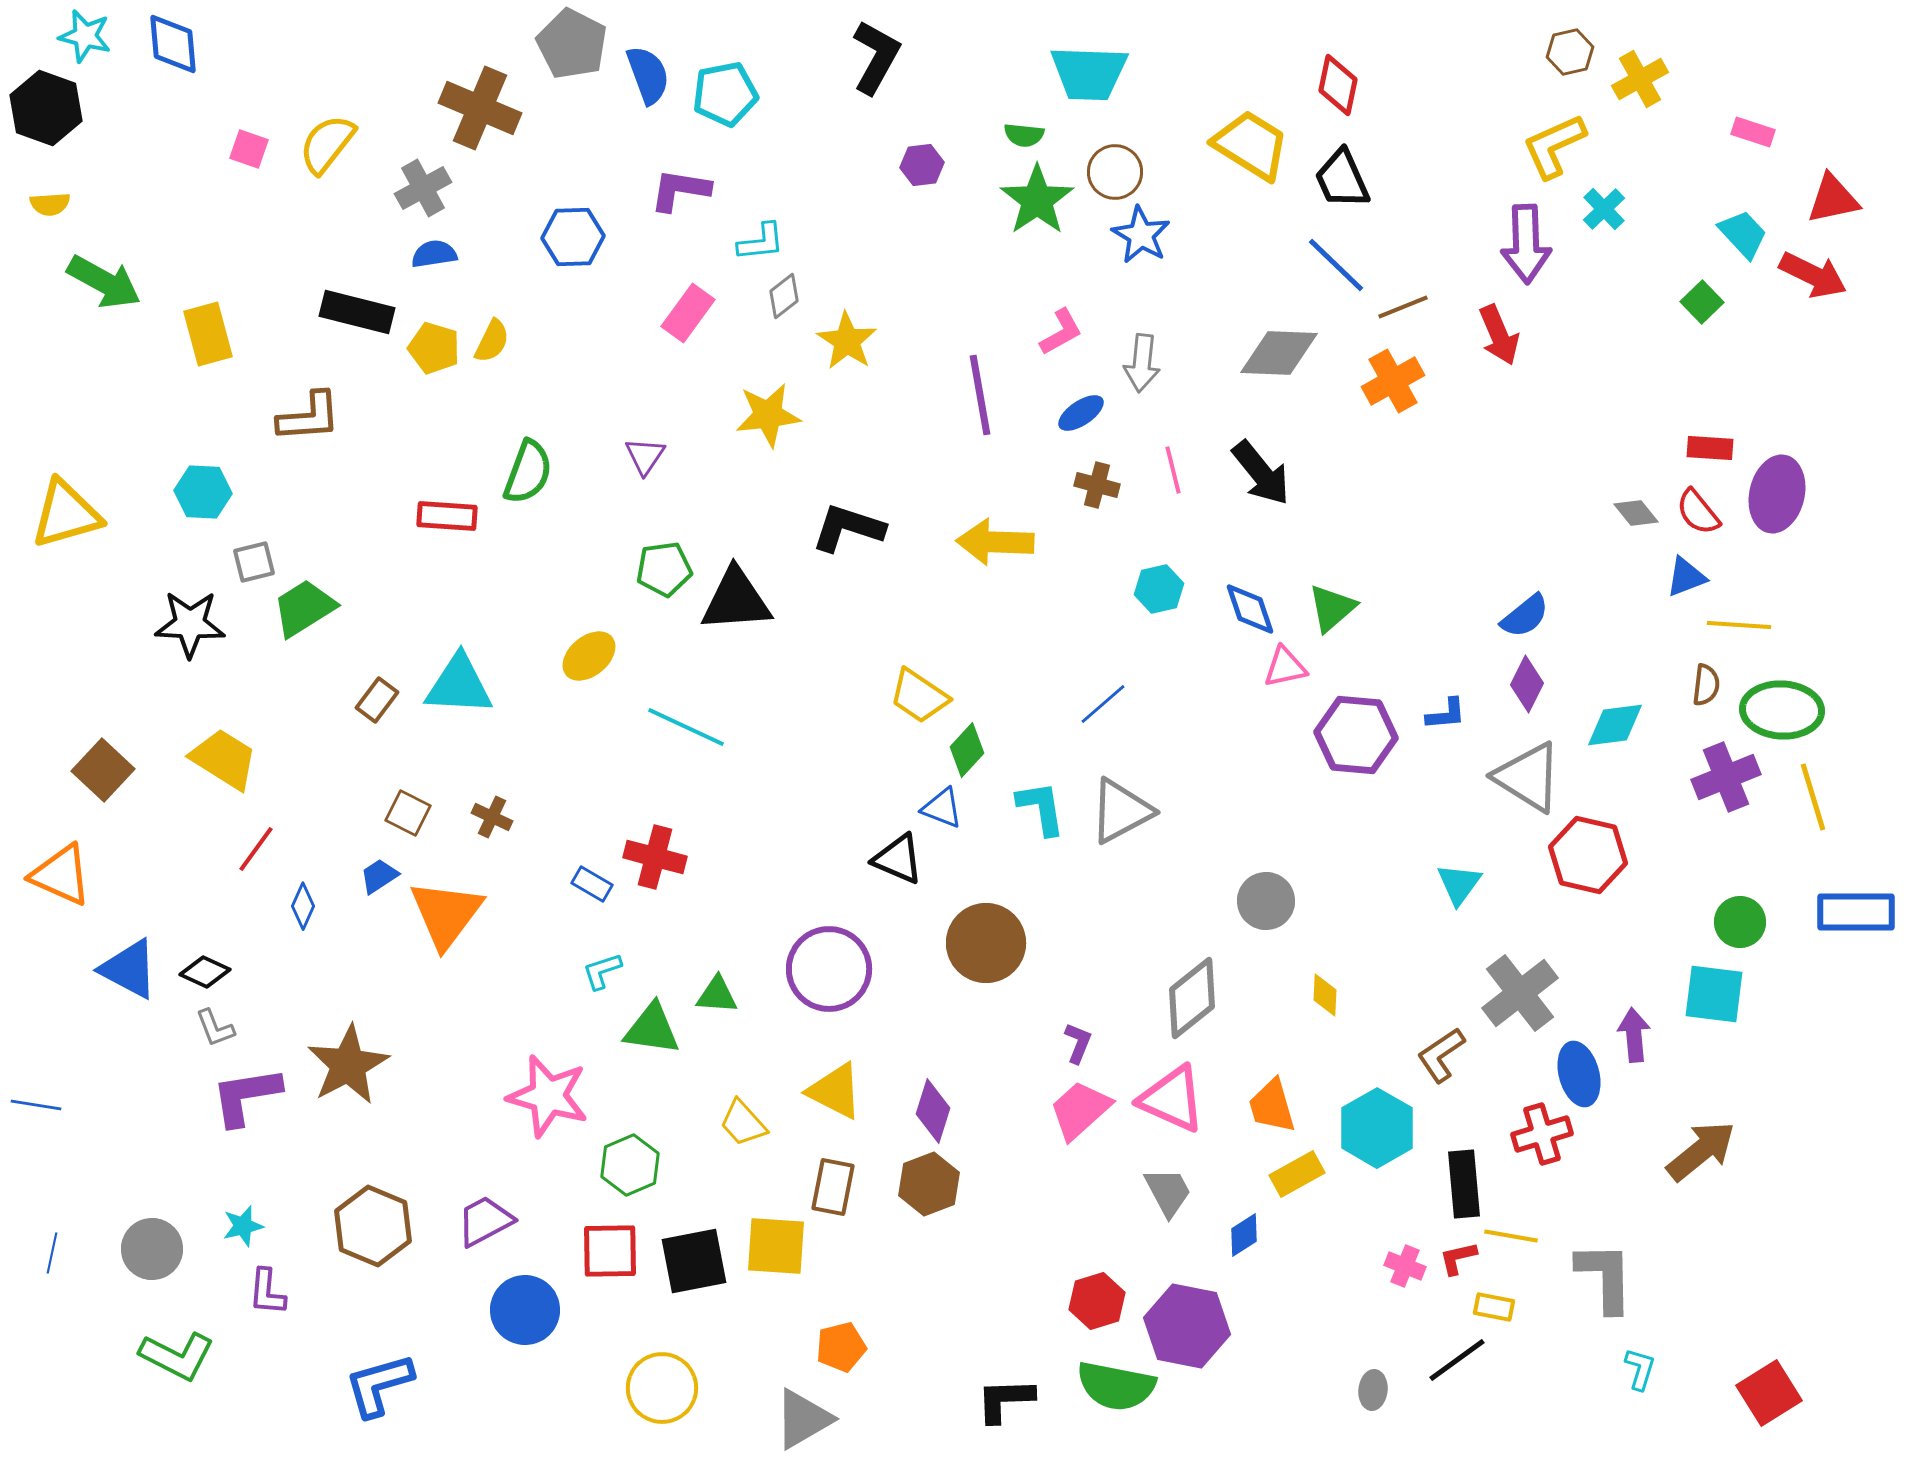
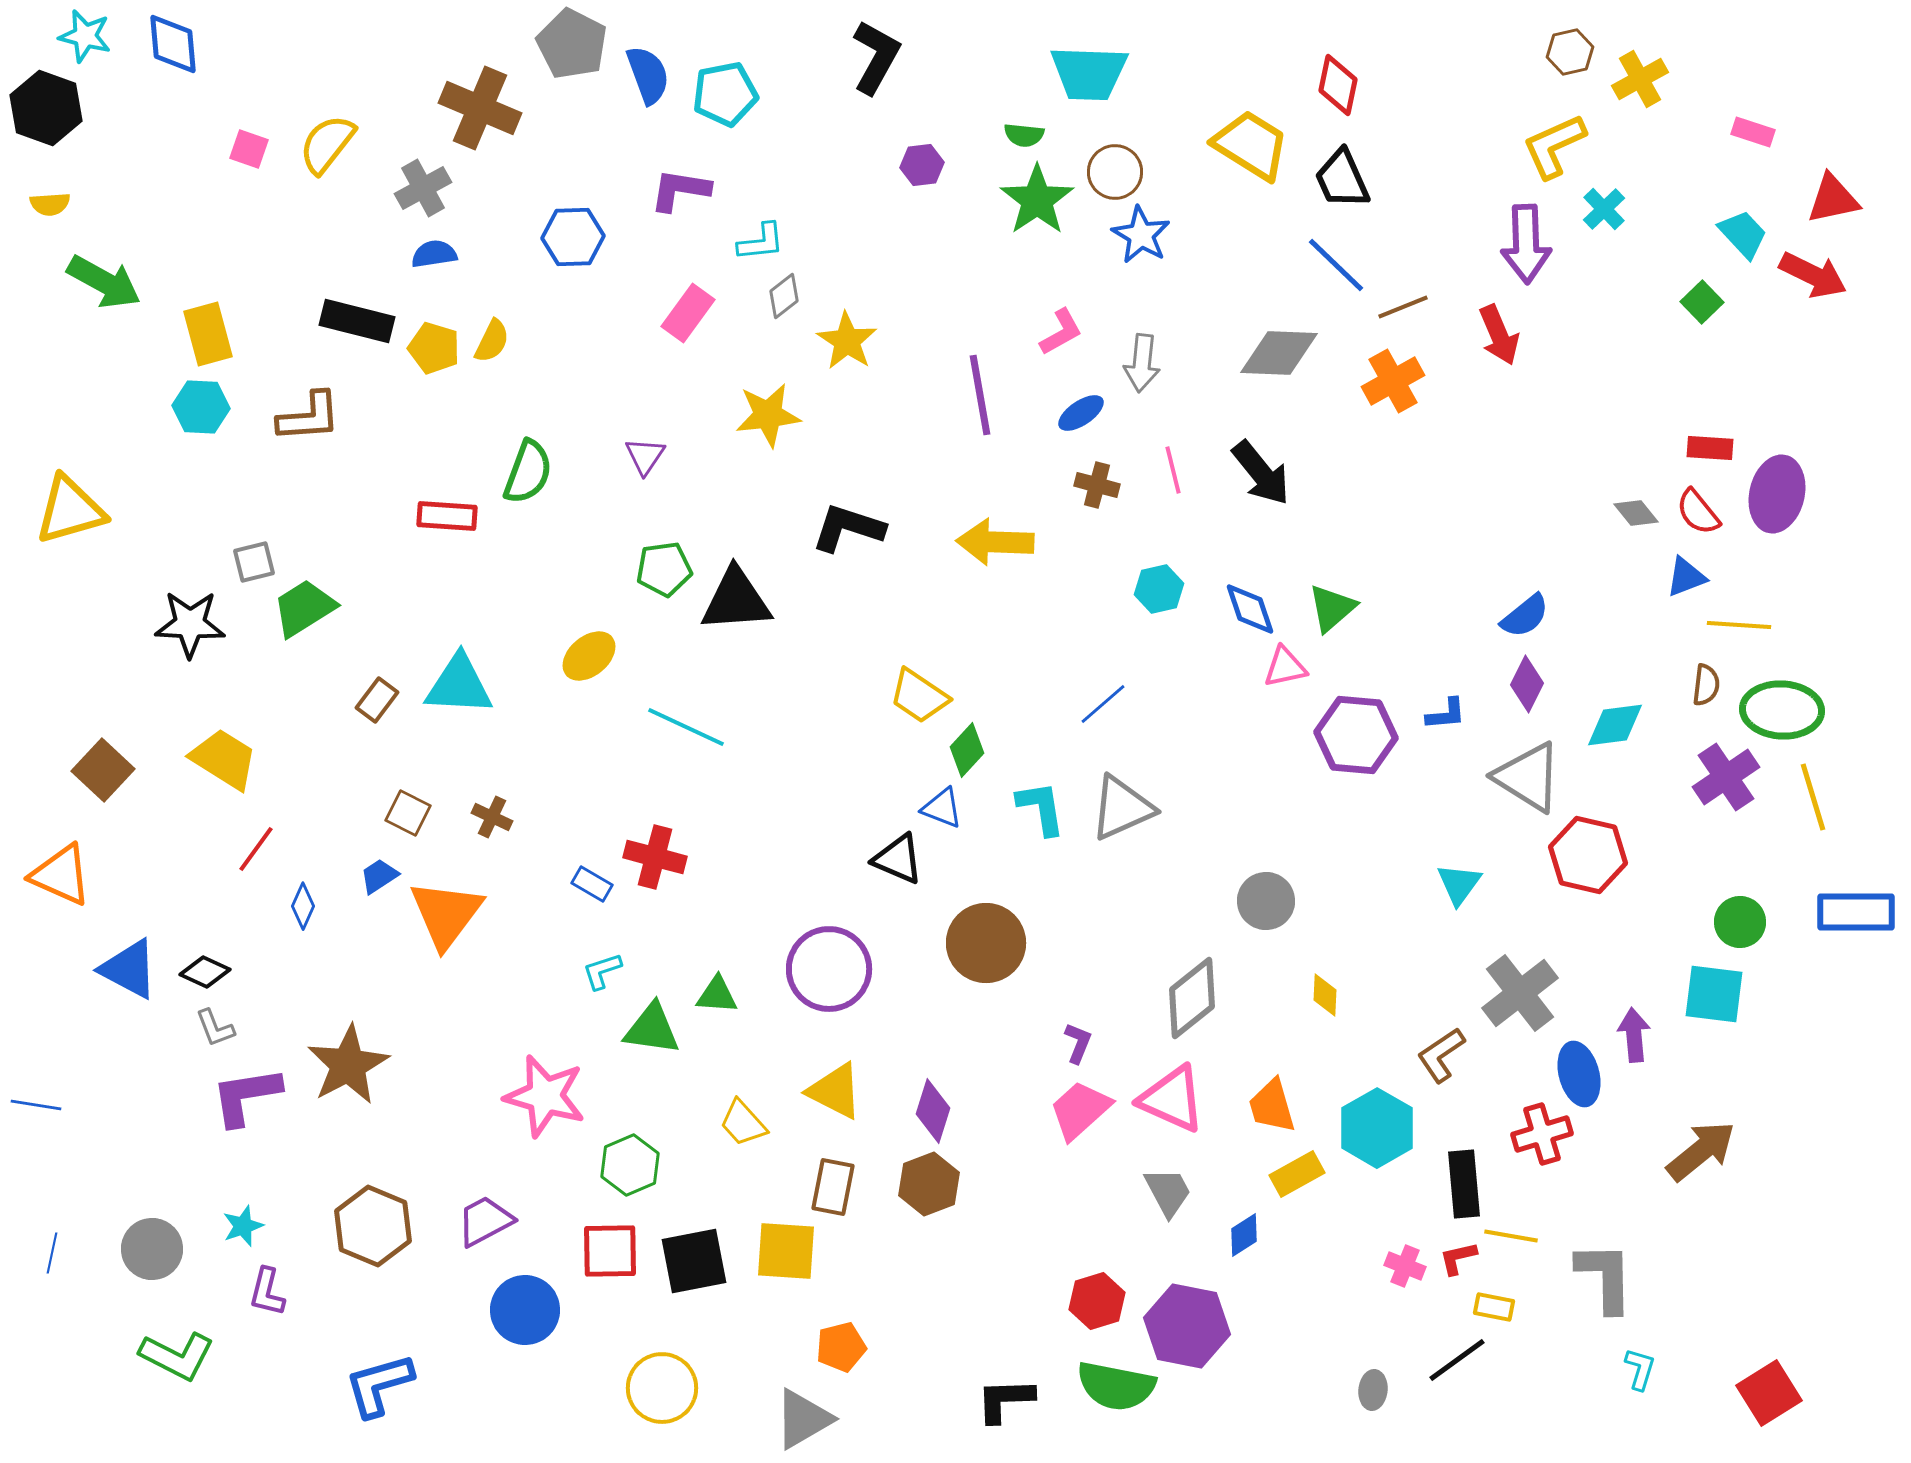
black rectangle at (357, 312): moved 9 px down
cyan hexagon at (203, 492): moved 2 px left, 85 px up
yellow triangle at (66, 514): moved 4 px right, 4 px up
purple cross at (1726, 777): rotated 12 degrees counterclockwise
gray triangle at (1121, 811): moved 1 px right, 3 px up; rotated 4 degrees clockwise
pink star at (548, 1096): moved 3 px left
cyan star at (243, 1226): rotated 6 degrees counterclockwise
yellow square at (776, 1246): moved 10 px right, 5 px down
purple L-shape at (267, 1292): rotated 9 degrees clockwise
